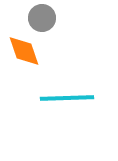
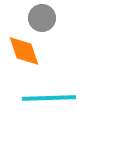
cyan line: moved 18 px left
